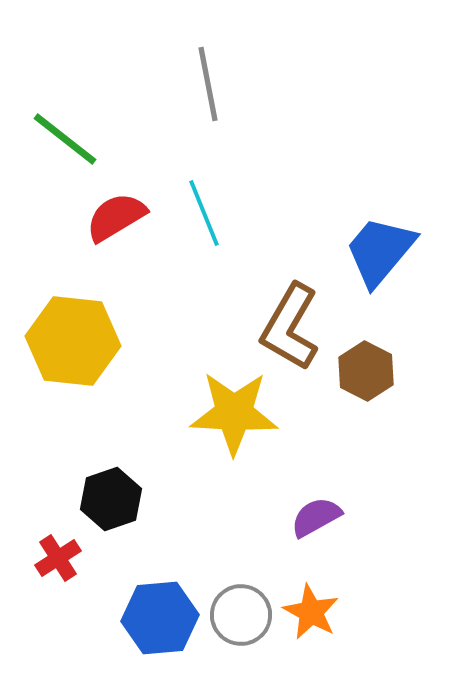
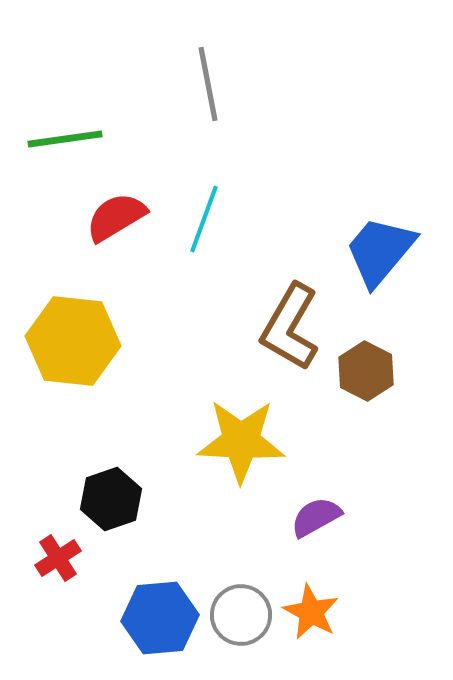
green line: rotated 46 degrees counterclockwise
cyan line: moved 6 px down; rotated 42 degrees clockwise
yellow star: moved 7 px right, 28 px down
